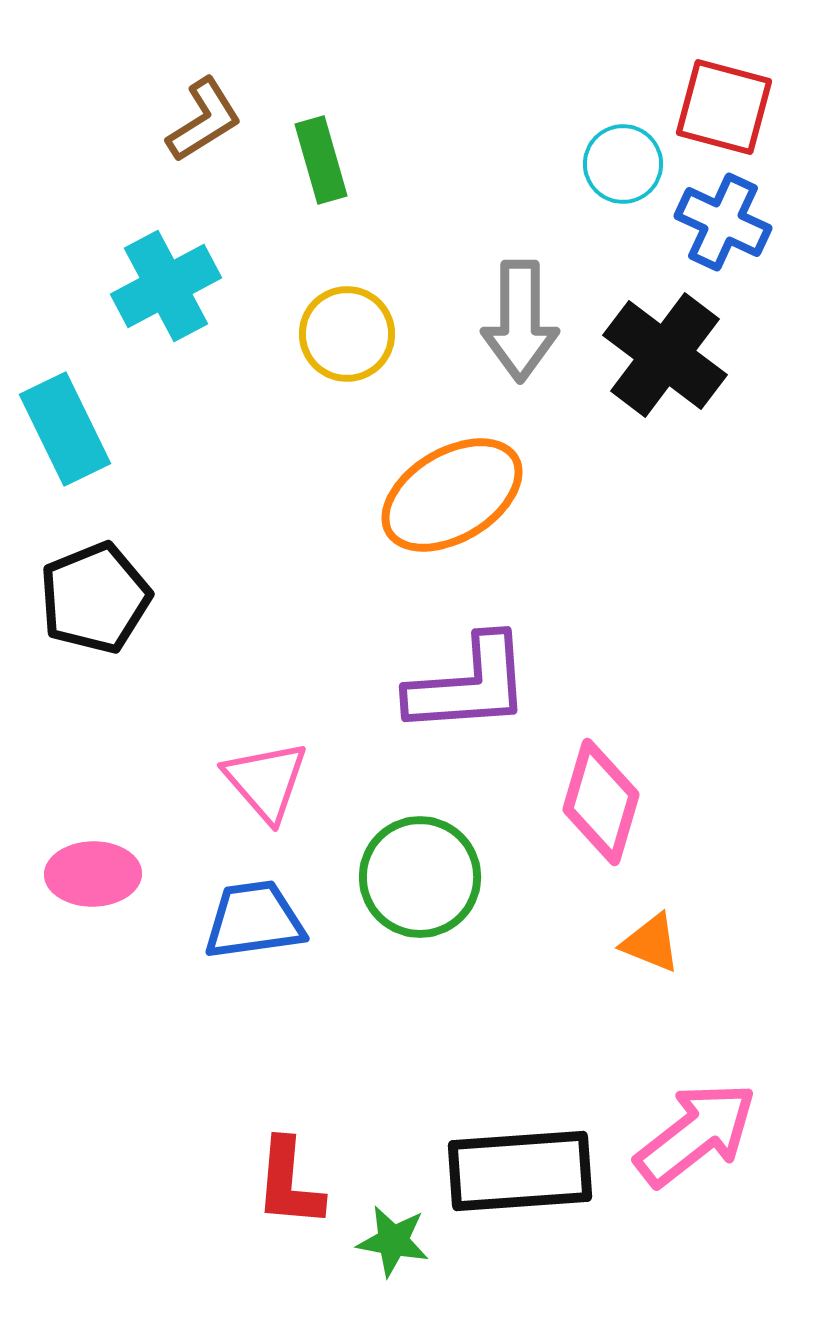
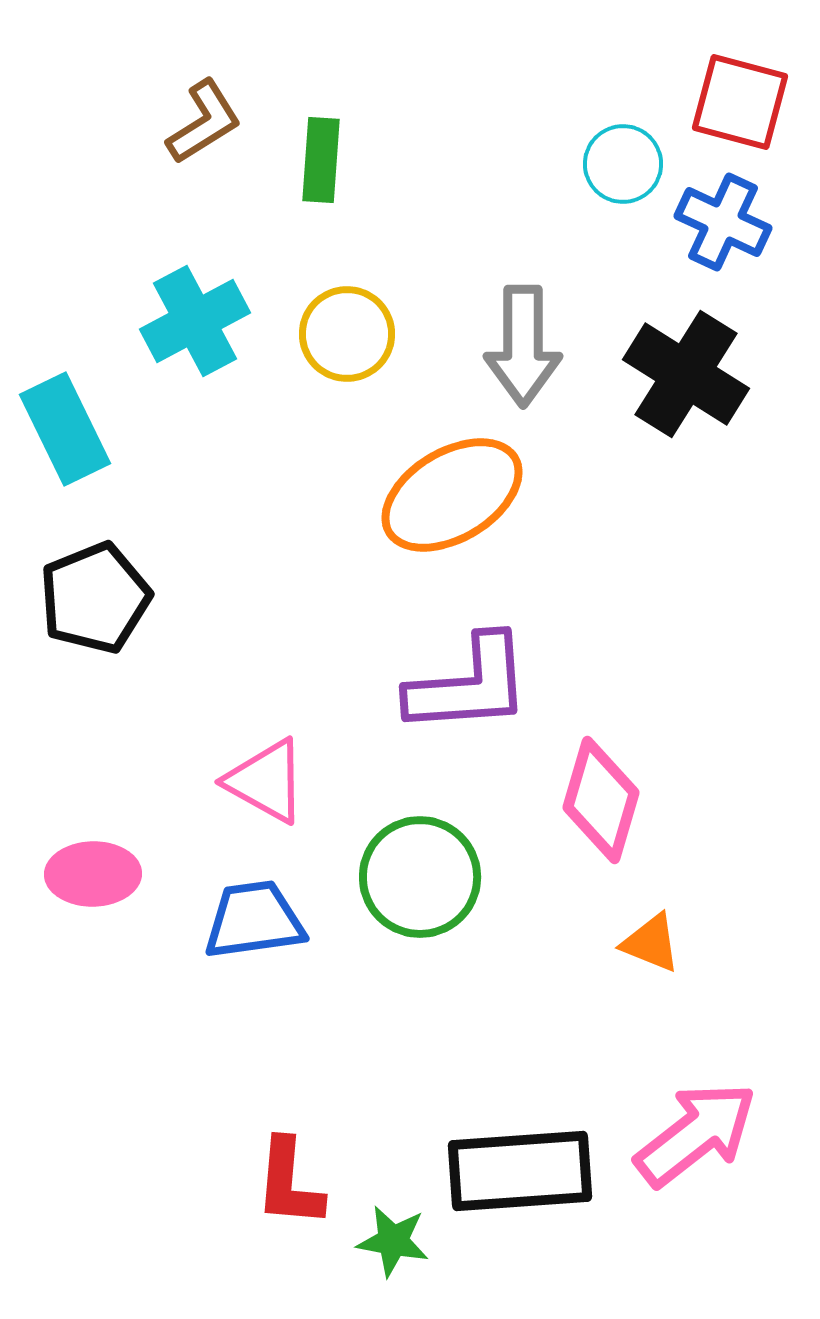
red square: moved 16 px right, 5 px up
brown L-shape: moved 2 px down
green rectangle: rotated 20 degrees clockwise
cyan cross: moved 29 px right, 35 px down
gray arrow: moved 3 px right, 25 px down
black cross: moved 21 px right, 19 px down; rotated 5 degrees counterclockwise
pink triangle: rotated 20 degrees counterclockwise
pink diamond: moved 2 px up
